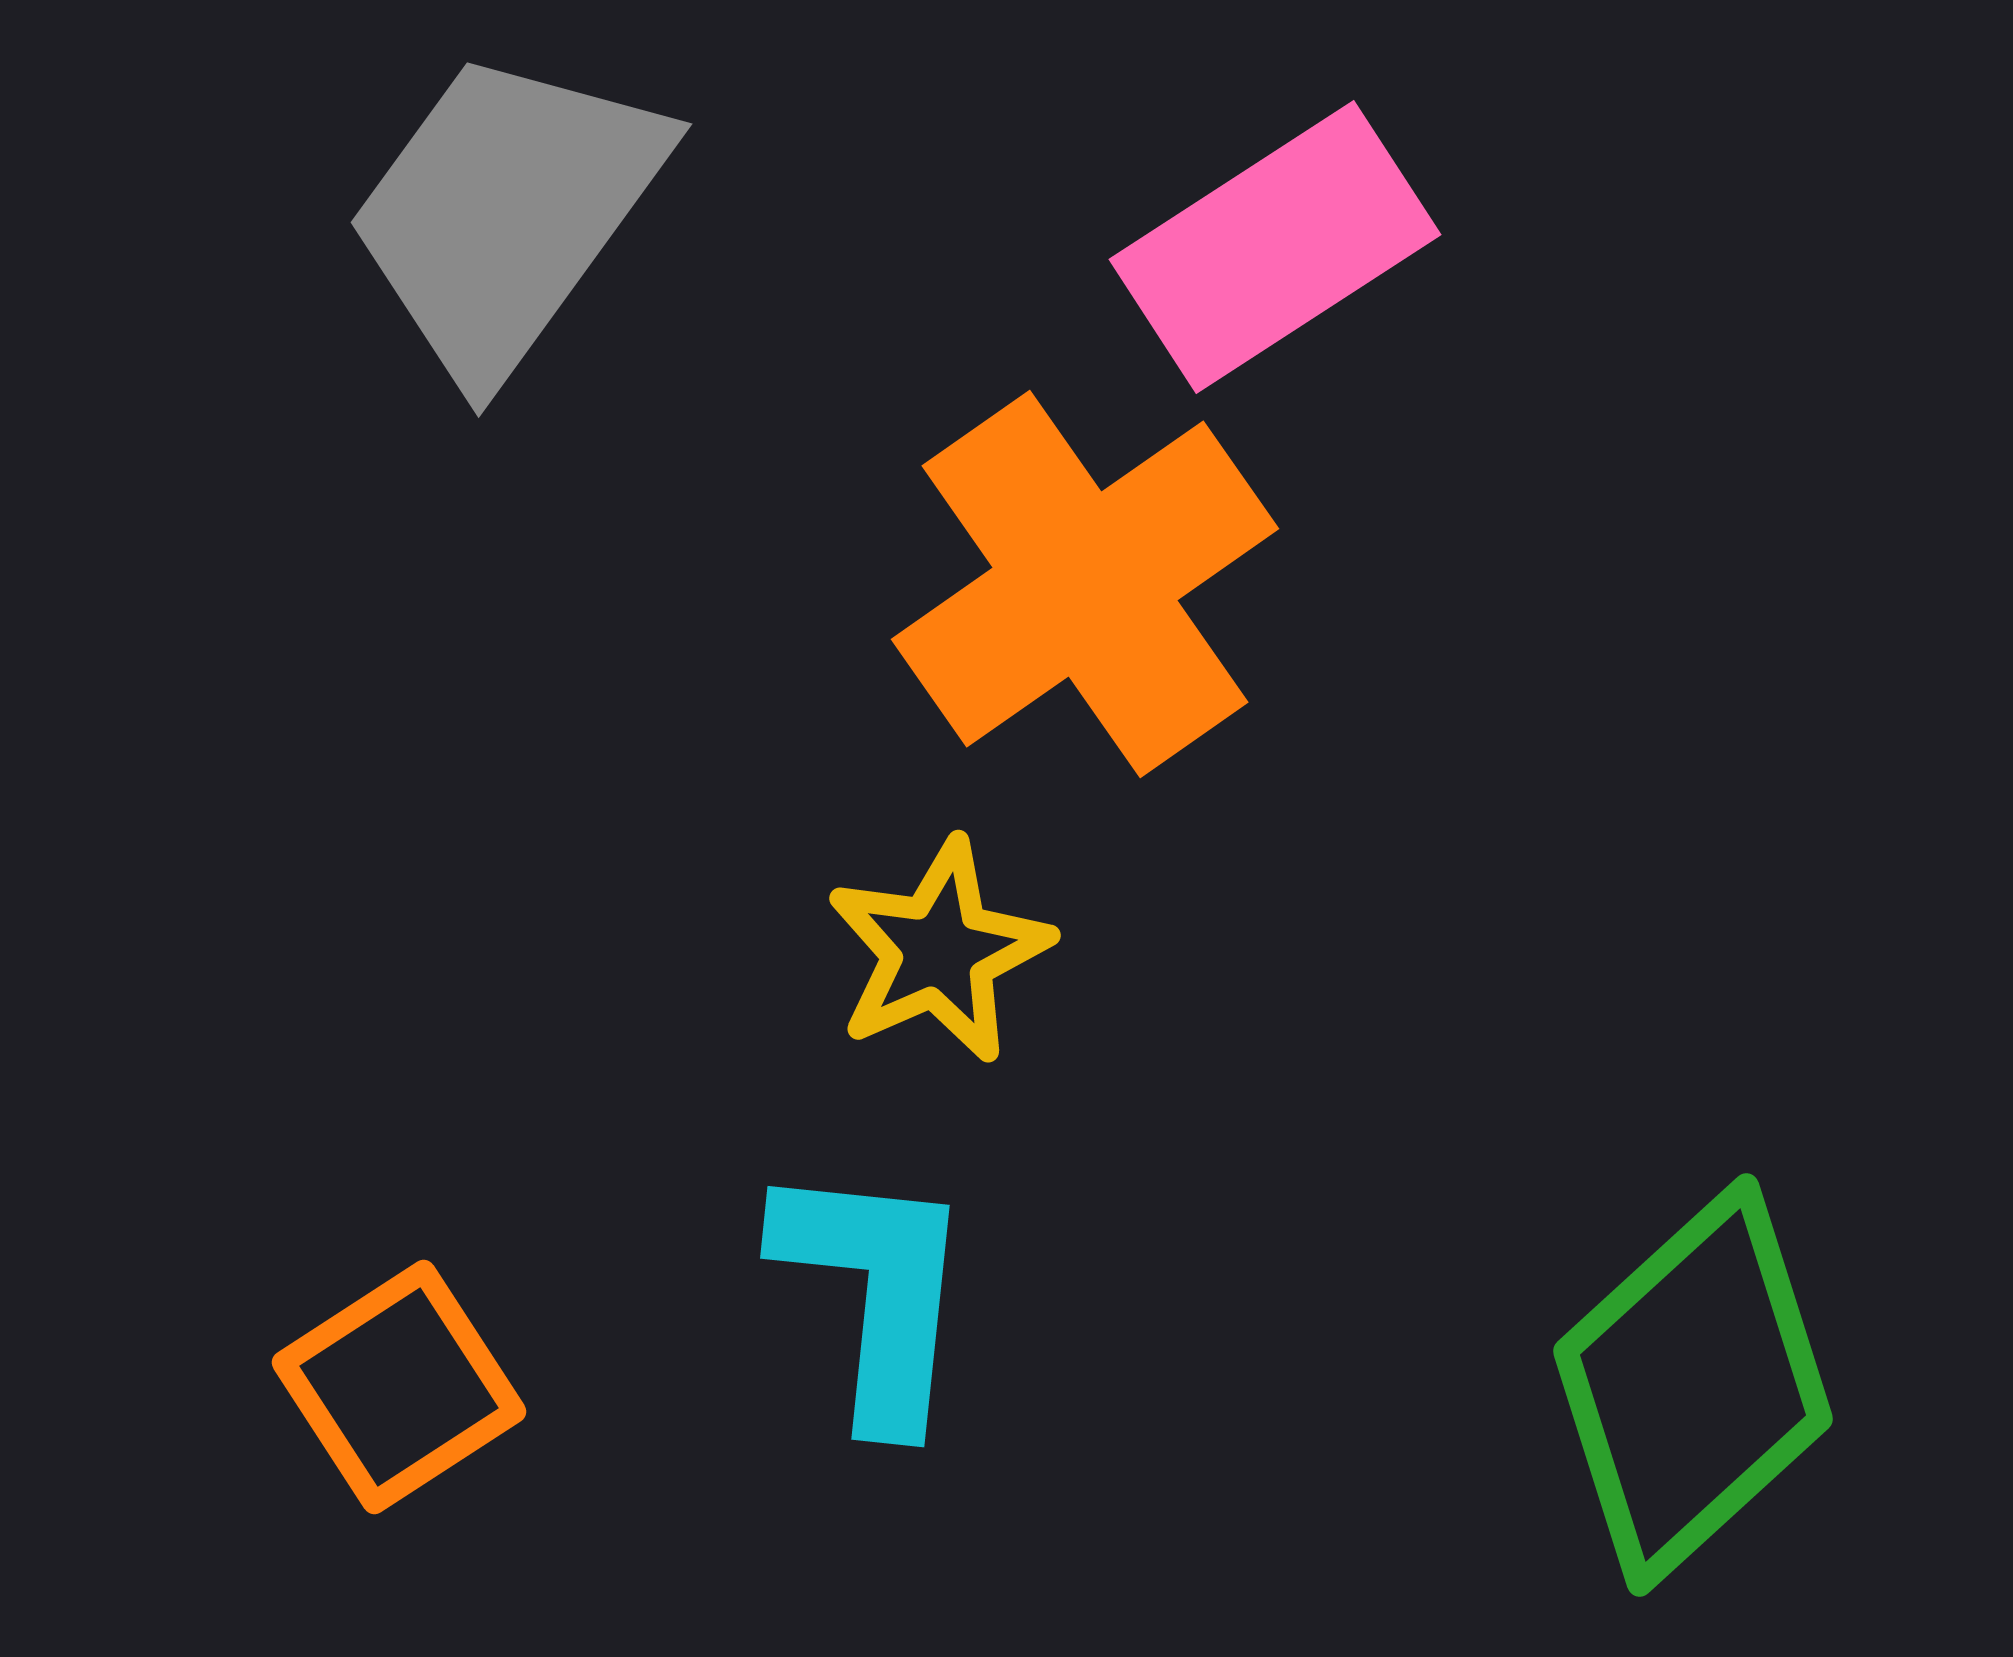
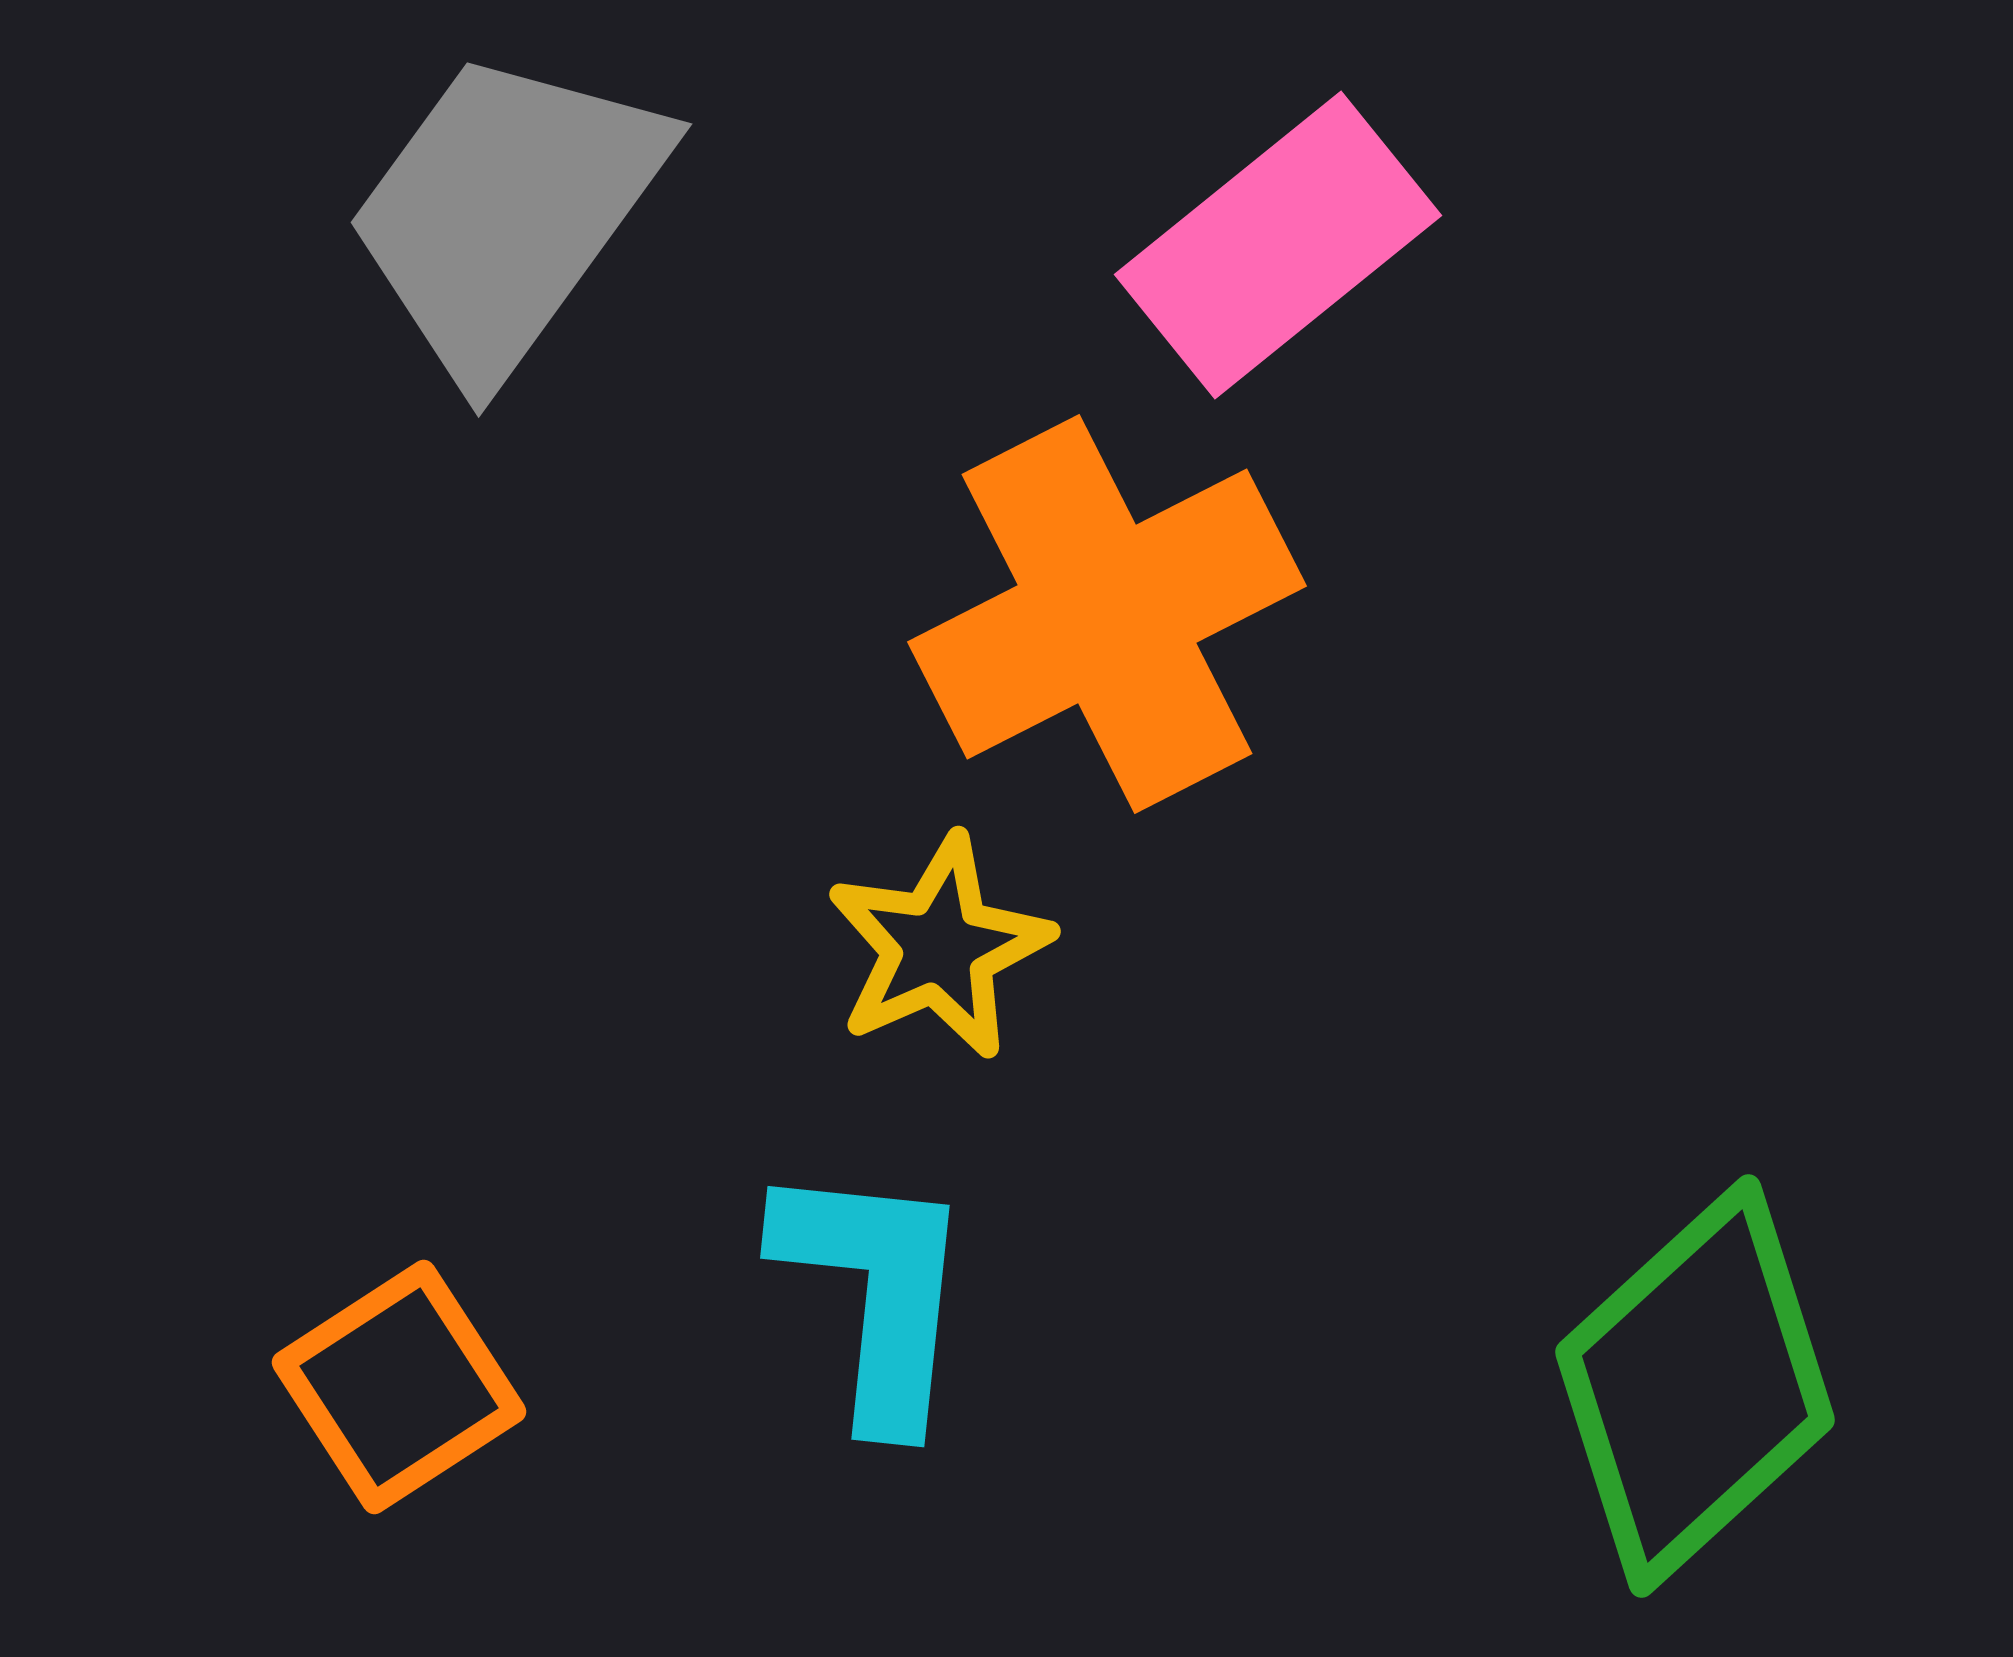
pink rectangle: moved 3 px right, 2 px up; rotated 6 degrees counterclockwise
orange cross: moved 22 px right, 30 px down; rotated 8 degrees clockwise
yellow star: moved 4 px up
green diamond: moved 2 px right, 1 px down
